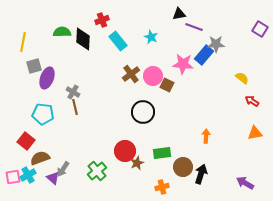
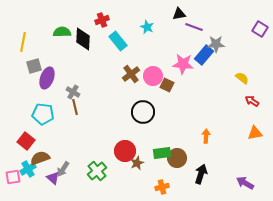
cyan star: moved 4 px left, 10 px up
brown circle: moved 6 px left, 9 px up
cyan cross: moved 6 px up
